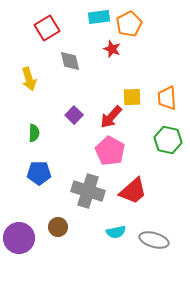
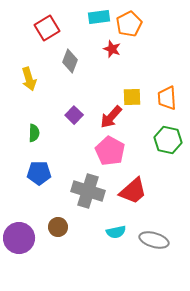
gray diamond: rotated 35 degrees clockwise
